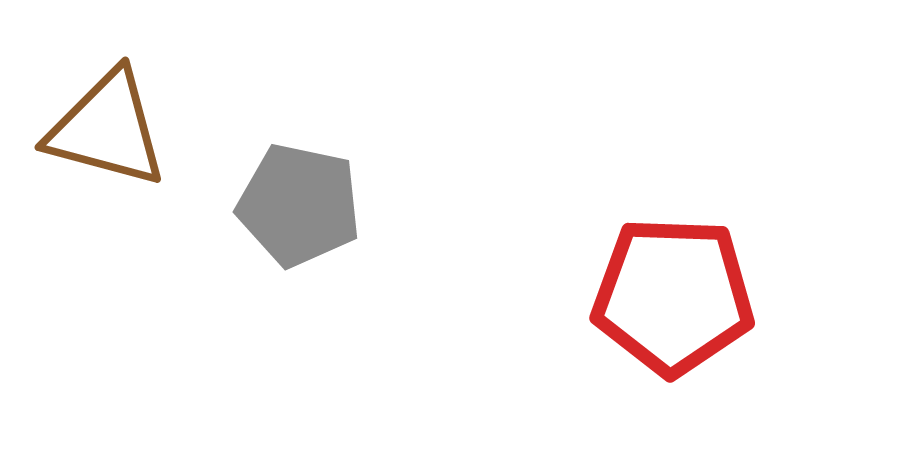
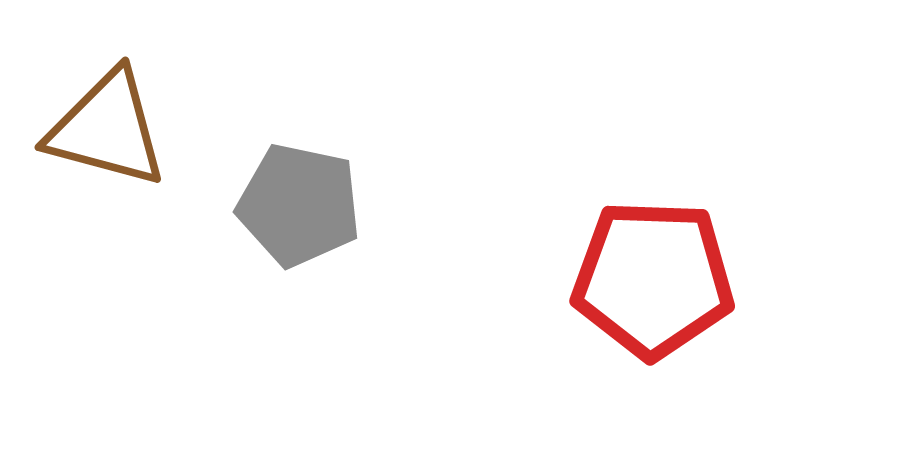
red pentagon: moved 20 px left, 17 px up
